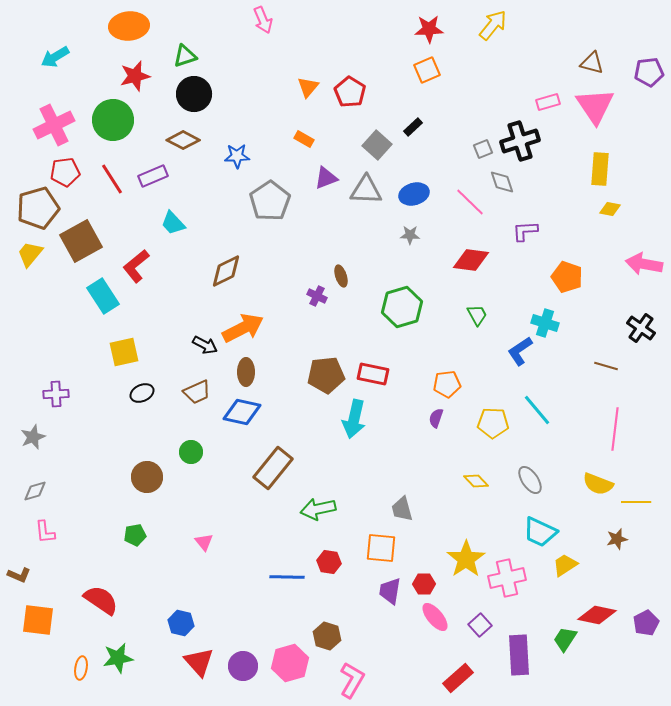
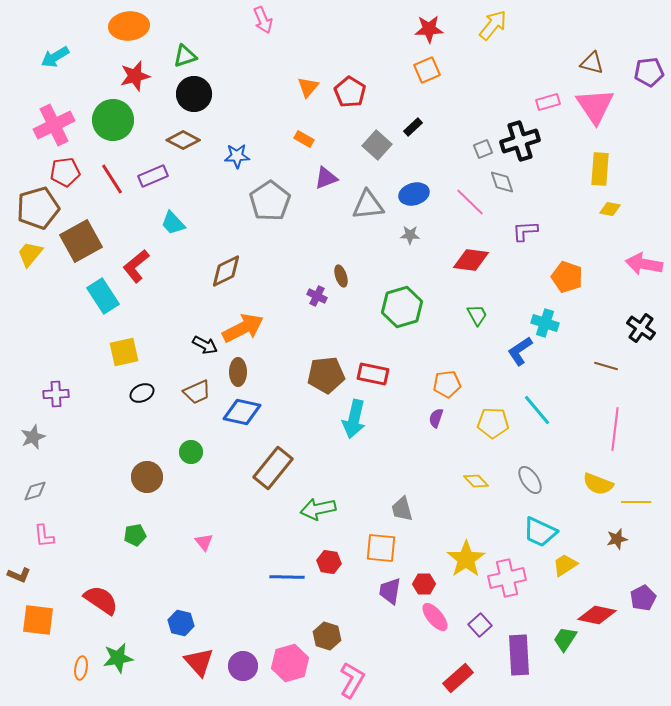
gray triangle at (366, 190): moved 2 px right, 15 px down; rotated 8 degrees counterclockwise
brown ellipse at (246, 372): moved 8 px left
pink L-shape at (45, 532): moved 1 px left, 4 px down
purple pentagon at (646, 623): moved 3 px left, 25 px up
